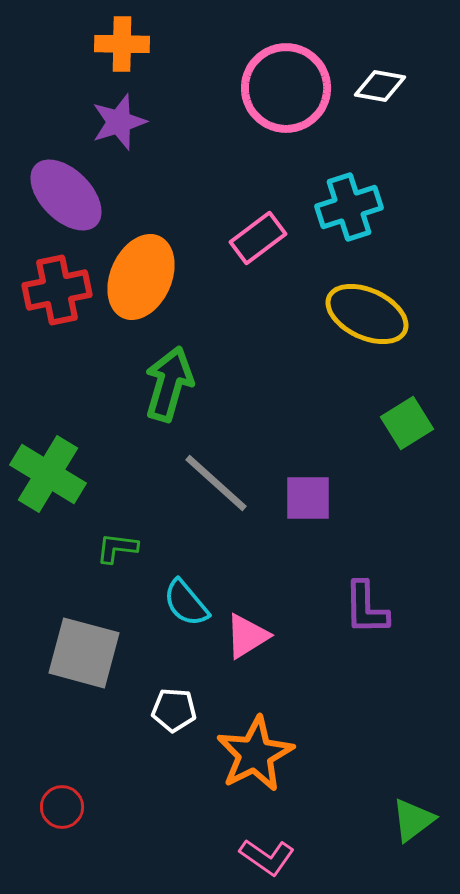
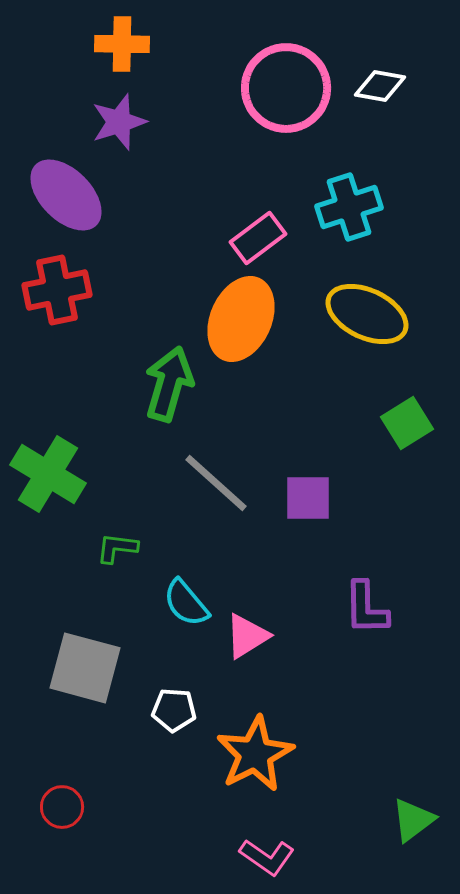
orange ellipse: moved 100 px right, 42 px down
gray square: moved 1 px right, 15 px down
